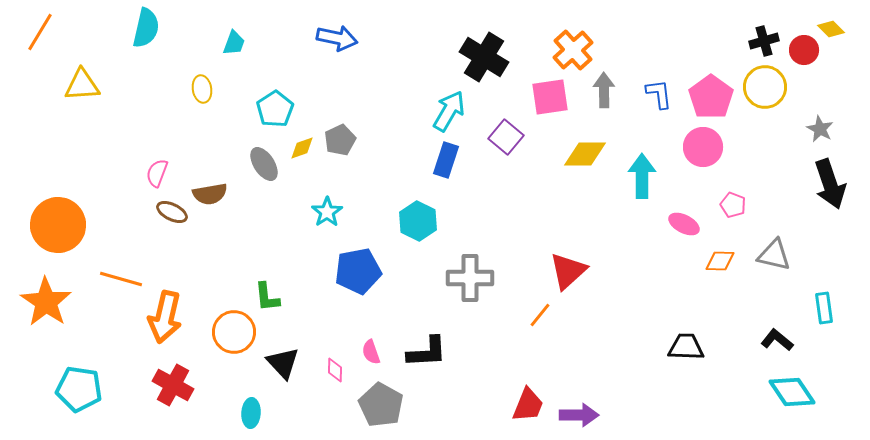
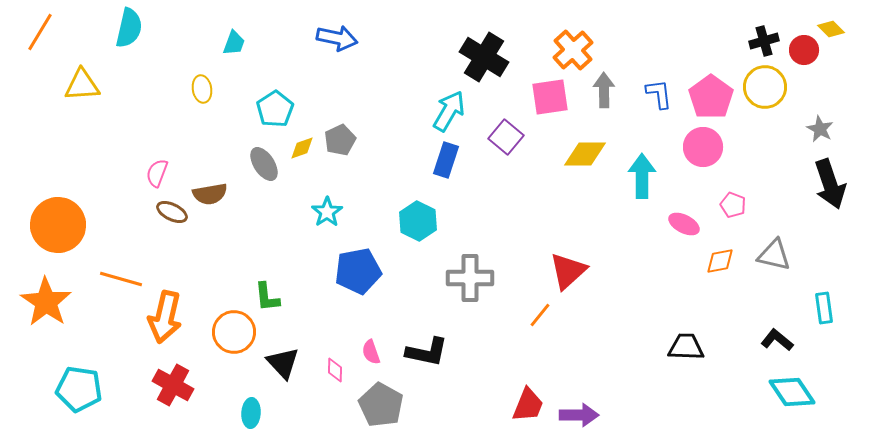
cyan semicircle at (146, 28): moved 17 px left
orange diamond at (720, 261): rotated 12 degrees counterclockwise
black L-shape at (427, 352): rotated 15 degrees clockwise
